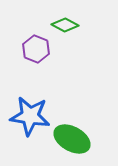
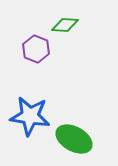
green diamond: rotated 24 degrees counterclockwise
green ellipse: moved 2 px right
